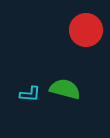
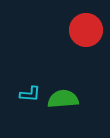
green semicircle: moved 2 px left, 10 px down; rotated 20 degrees counterclockwise
